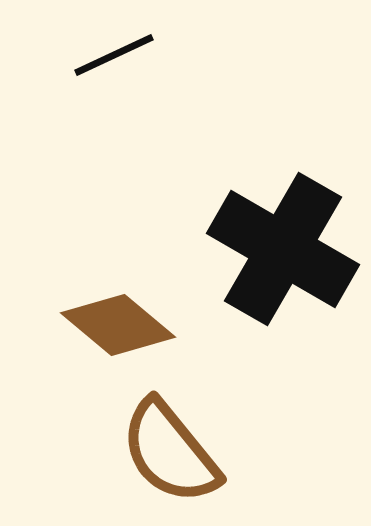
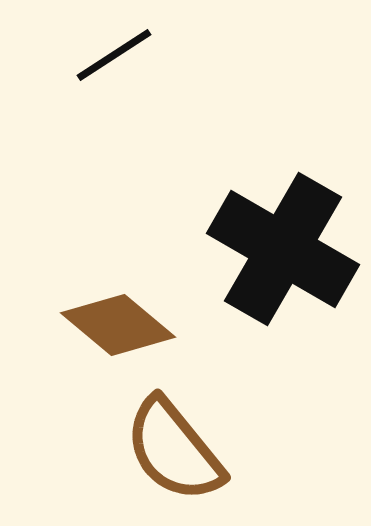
black line: rotated 8 degrees counterclockwise
brown semicircle: moved 4 px right, 2 px up
